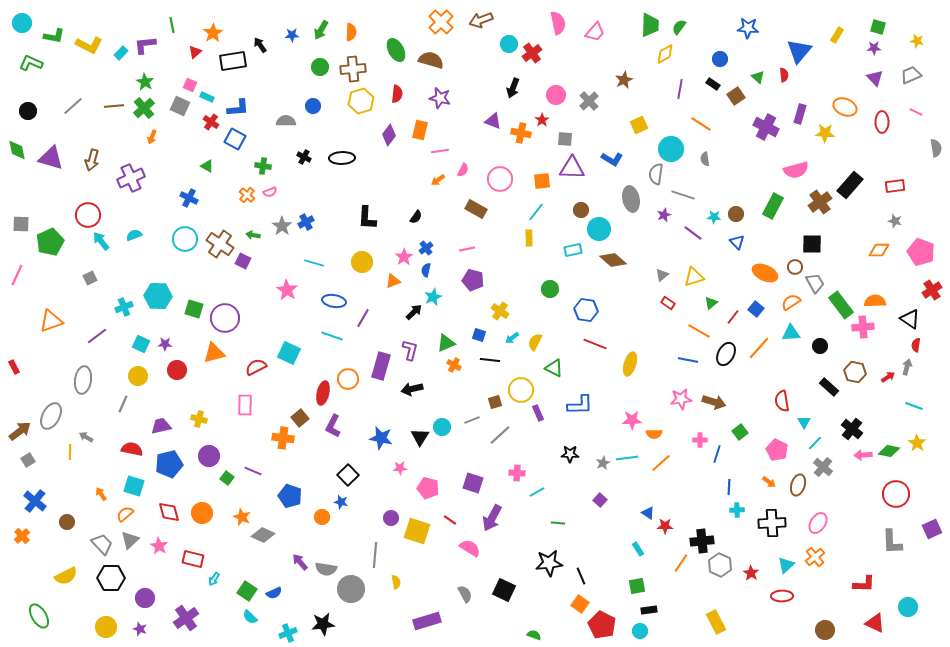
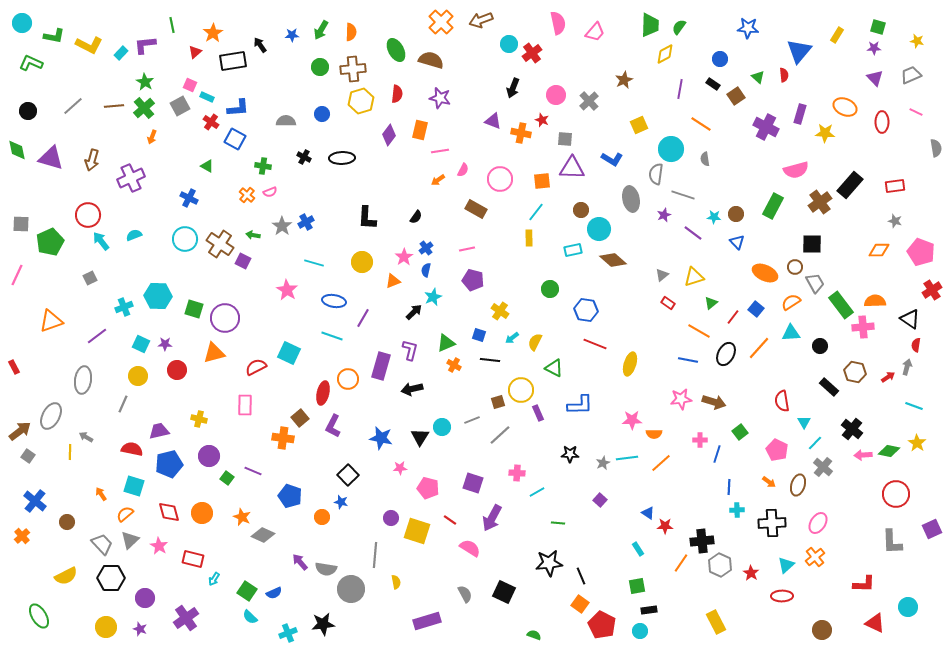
gray square at (180, 106): rotated 36 degrees clockwise
blue circle at (313, 106): moved 9 px right, 8 px down
red star at (542, 120): rotated 16 degrees counterclockwise
brown square at (495, 402): moved 3 px right
purple trapezoid at (161, 426): moved 2 px left, 5 px down
gray square at (28, 460): moved 4 px up; rotated 24 degrees counterclockwise
black square at (504, 590): moved 2 px down
brown circle at (825, 630): moved 3 px left
